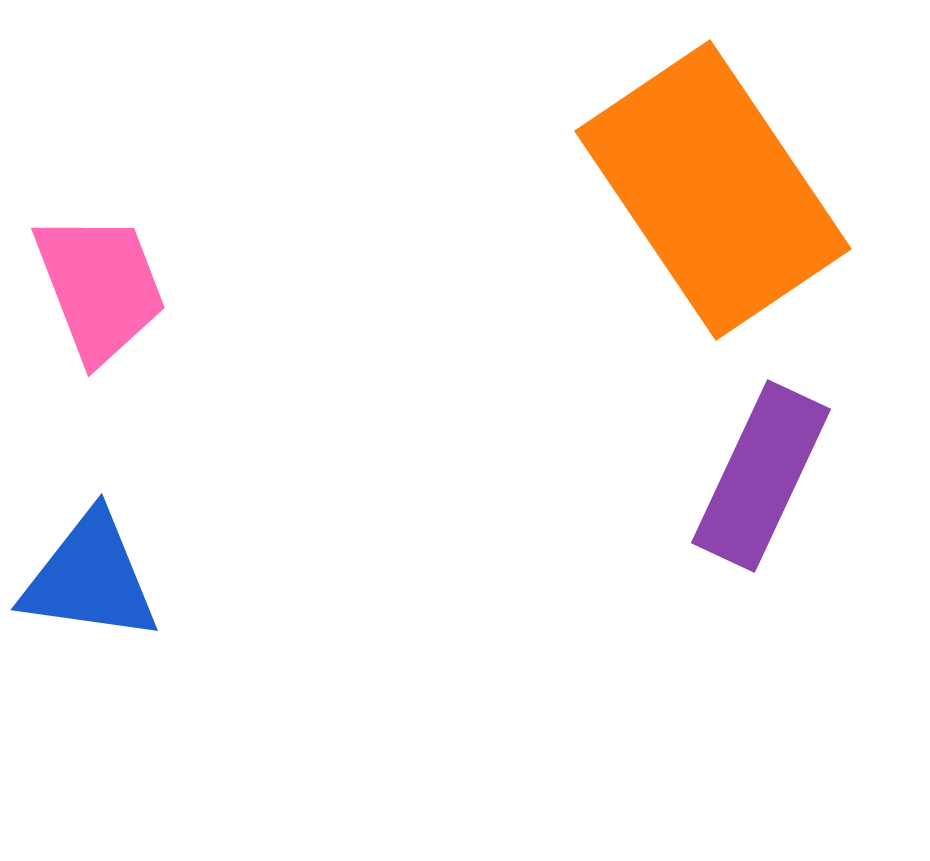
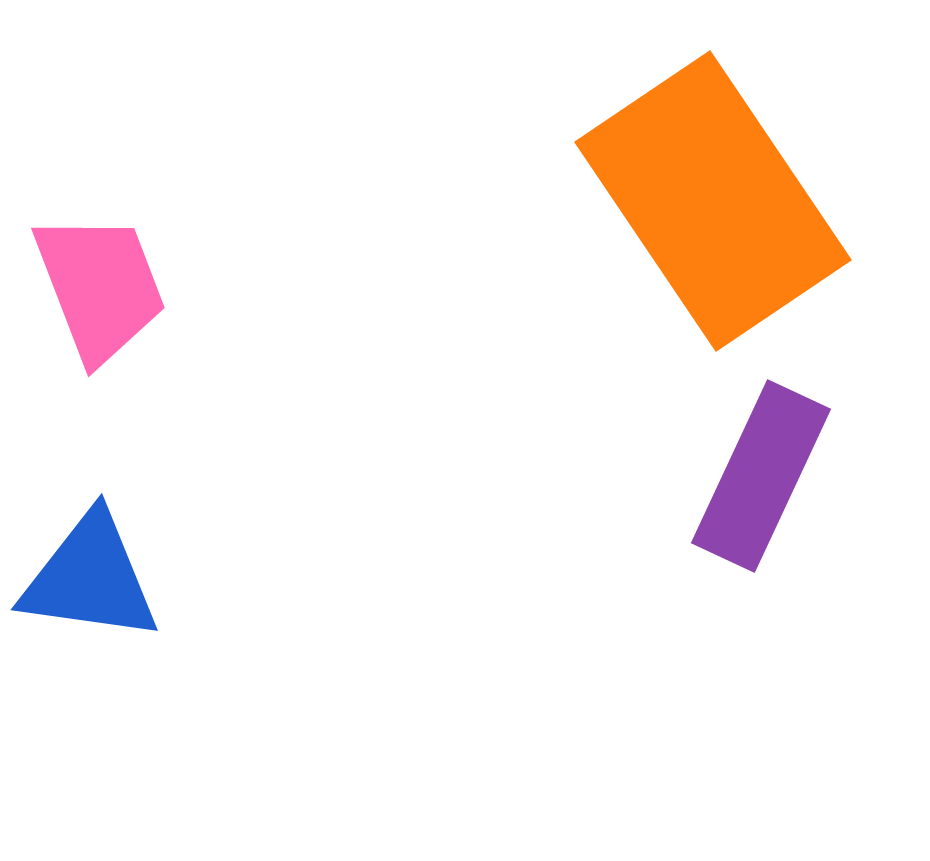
orange rectangle: moved 11 px down
